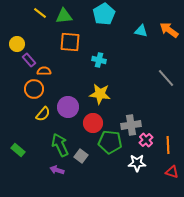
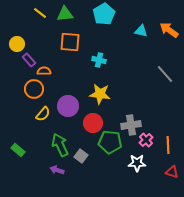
green triangle: moved 1 px right, 2 px up
gray line: moved 1 px left, 4 px up
purple circle: moved 1 px up
